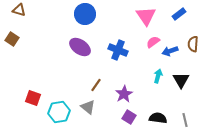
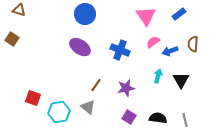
blue cross: moved 2 px right
purple star: moved 2 px right, 6 px up; rotated 18 degrees clockwise
